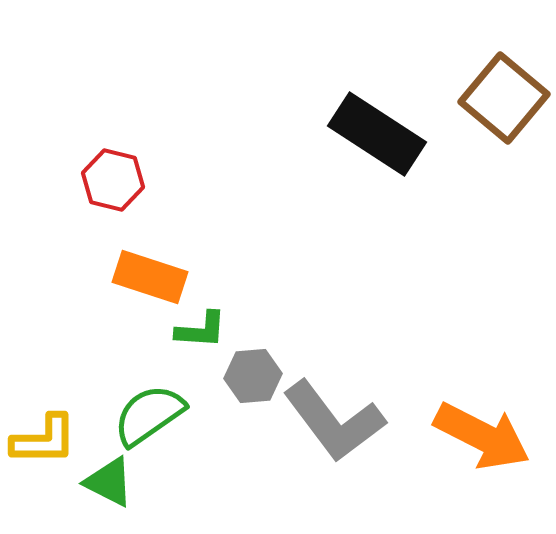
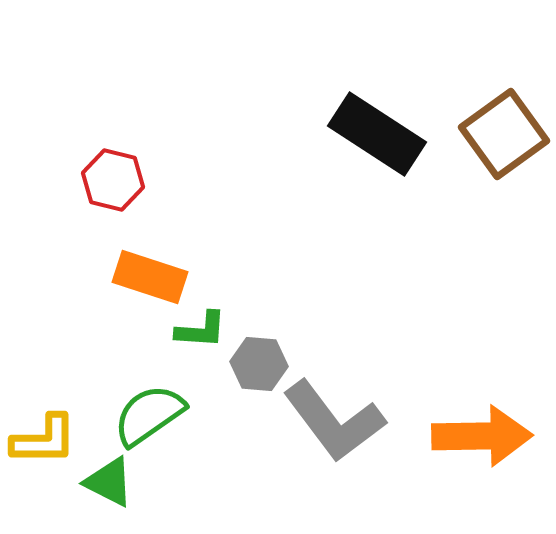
brown square: moved 36 px down; rotated 14 degrees clockwise
gray hexagon: moved 6 px right, 12 px up; rotated 10 degrees clockwise
orange arrow: rotated 28 degrees counterclockwise
